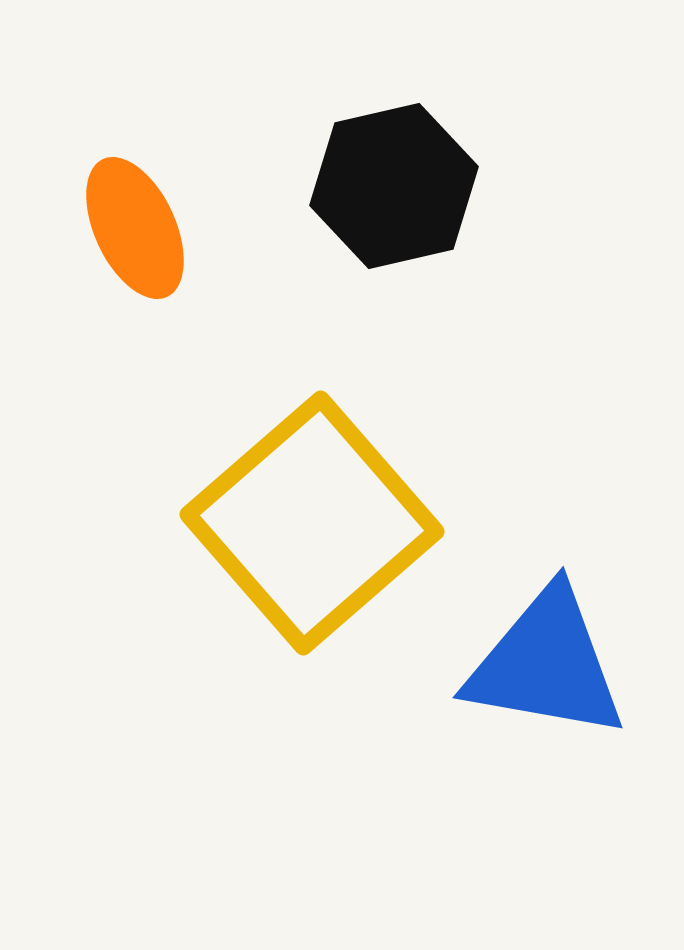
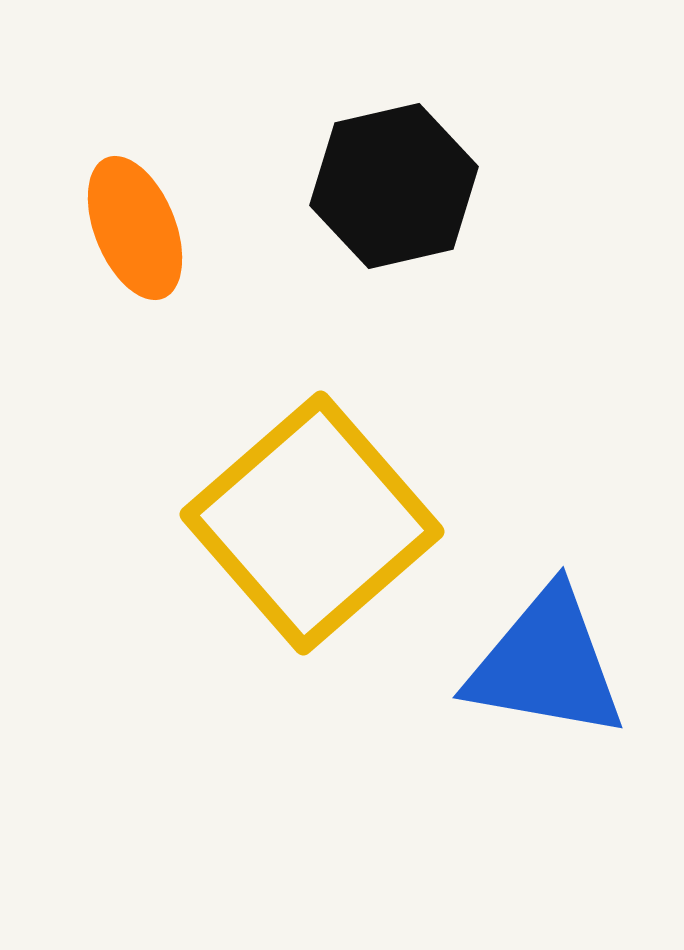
orange ellipse: rotated 3 degrees clockwise
